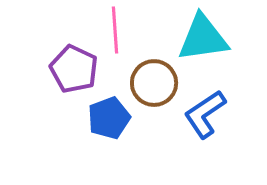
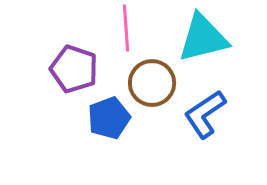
pink line: moved 11 px right, 2 px up
cyan triangle: rotated 6 degrees counterclockwise
purple pentagon: rotated 6 degrees counterclockwise
brown circle: moved 2 px left
